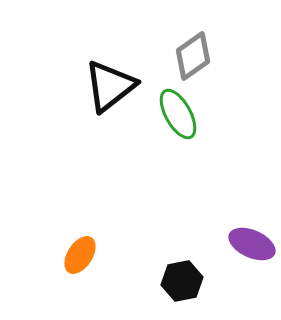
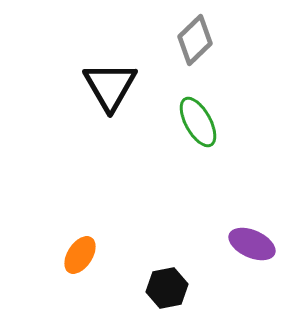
gray diamond: moved 2 px right, 16 px up; rotated 9 degrees counterclockwise
black triangle: rotated 22 degrees counterclockwise
green ellipse: moved 20 px right, 8 px down
black hexagon: moved 15 px left, 7 px down
